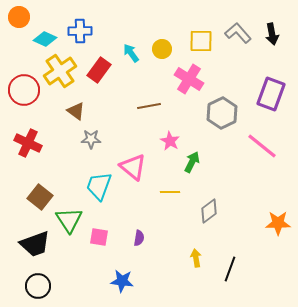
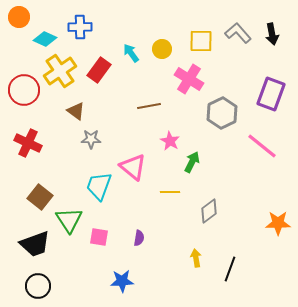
blue cross: moved 4 px up
blue star: rotated 10 degrees counterclockwise
